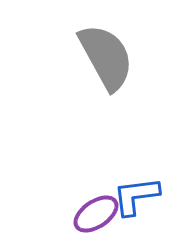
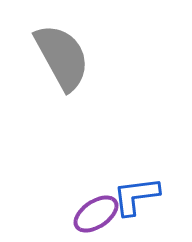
gray semicircle: moved 44 px left
